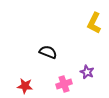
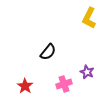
yellow L-shape: moved 5 px left, 5 px up
black semicircle: rotated 108 degrees clockwise
red star: rotated 28 degrees clockwise
